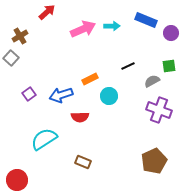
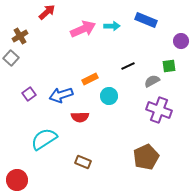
purple circle: moved 10 px right, 8 px down
brown pentagon: moved 8 px left, 4 px up
